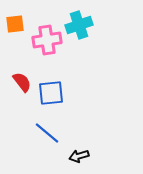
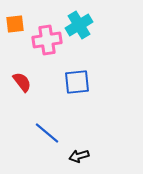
cyan cross: rotated 12 degrees counterclockwise
blue square: moved 26 px right, 11 px up
